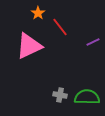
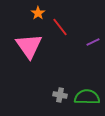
pink triangle: rotated 40 degrees counterclockwise
